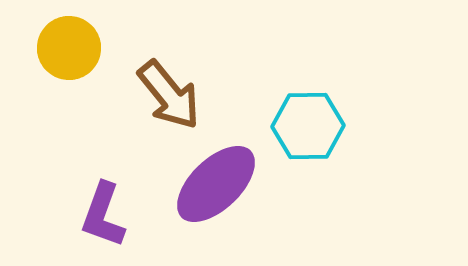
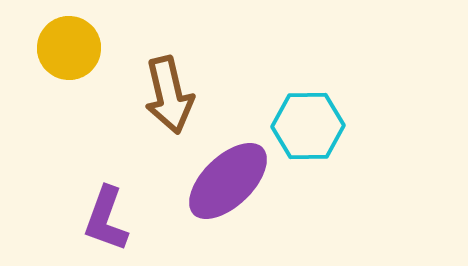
brown arrow: rotated 26 degrees clockwise
purple ellipse: moved 12 px right, 3 px up
purple L-shape: moved 3 px right, 4 px down
